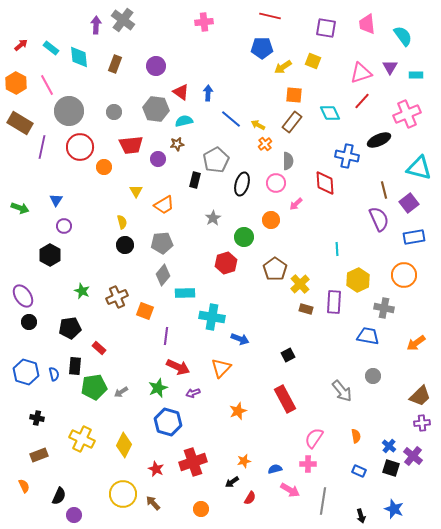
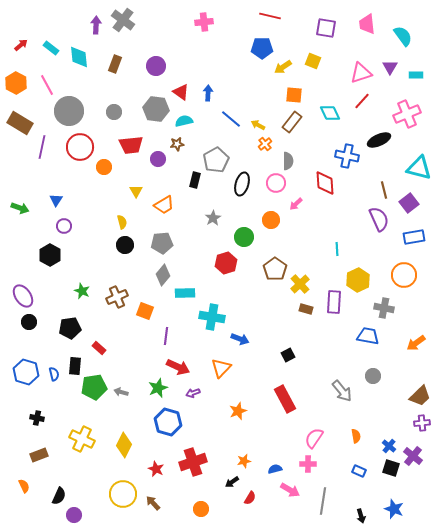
gray arrow at (121, 392): rotated 48 degrees clockwise
